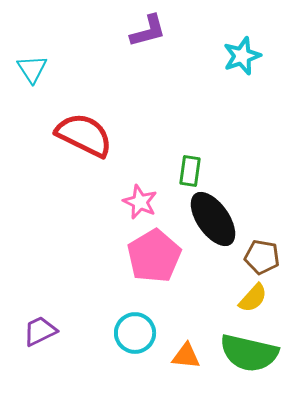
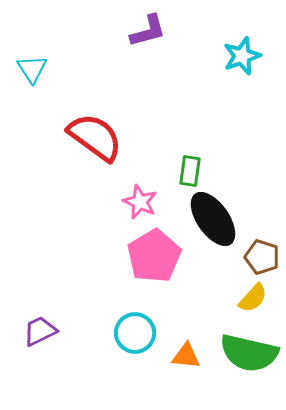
red semicircle: moved 11 px right, 2 px down; rotated 10 degrees clockwise
brown pentagon: rotated 8 degrees clockwise
